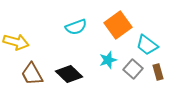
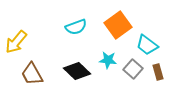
yellow arrow: rotated 115 degrees clockwise
cyan star: rotated 24 degrees clockwise
black diamond: moved 8 px right, 3 px up
